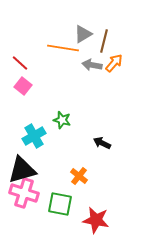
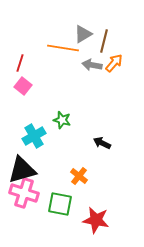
red line: rotated 66 degrees clockwise
